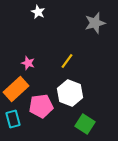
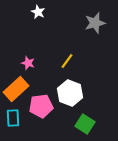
cyan rectangle: moved 1 px up; rotated 12 degrees clockwise
